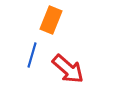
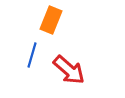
red arrow: moved 1 px right, 1 px down
